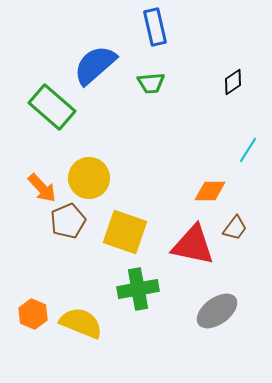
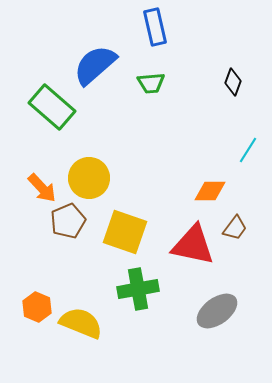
black diamond: rotated 36 degrees counterclockwise
orange hexagon: moved 4 px right, 7 px up
